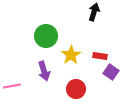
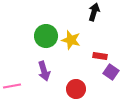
yellow star: moved 15 px up; rotated 24 degrees counterclockwise
